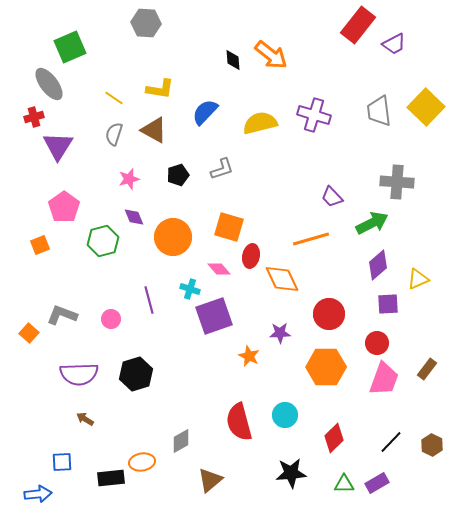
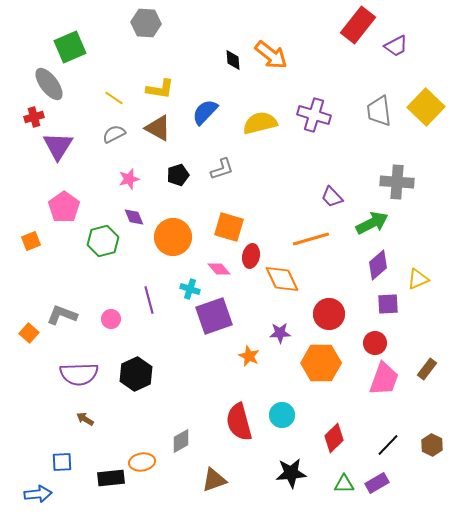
purple trapezoid at (394, 44): moved 2 px right, 2 px down
brown triangle at (154, 130): moved 4 px right, 2 px up
gray semicircle at (114, 134): rotated 45 degrees clockwise
orange square at (40, 245): moved 9 px left, 4 px up
red circle at (377, 343): moved 2 px left
orange hexagon at (326, 367): moved 5 px left, 4 px up
black hexagon at (136, 374): rotated 8 degrees counterclockwise
cyan circle at (285, 415): moved 3 px left
black line at (391, 442): moved 3 px left, 3 px down
brown triangle at (210, 480): moved 4 px right; rotated 20 degrees clockwise
